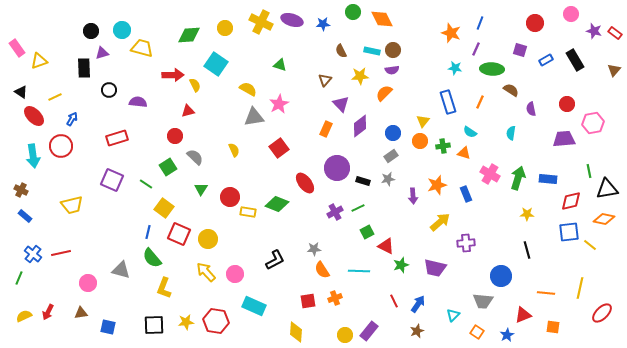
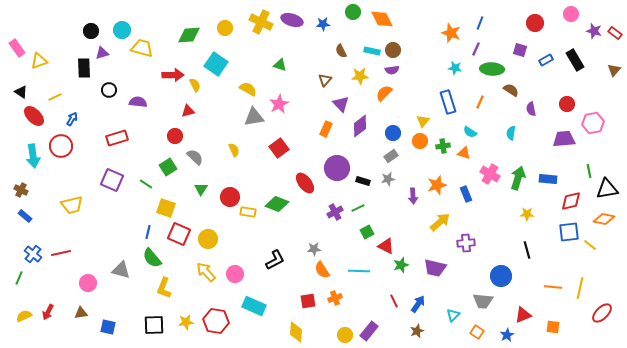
yellow square at (164, 208): moved 2 px right; rotated 18 degrees counterclockwise
orange line at (546, 293): moved 7 px right, 6 px up
